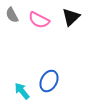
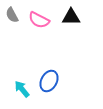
black triangle: rotated 42 degrees clockwise
cyan arrow: moved 2 px up
